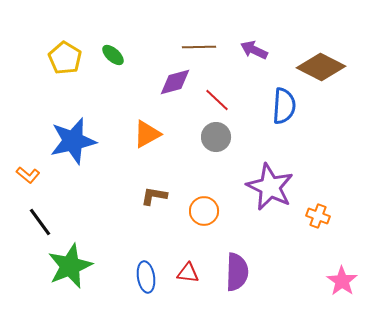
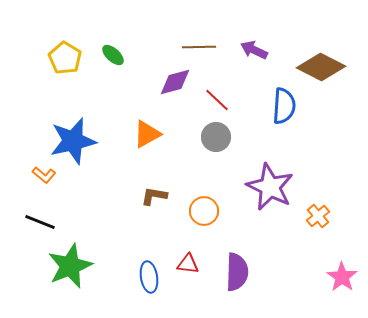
orange L-shape: moved 16 px right
orange cross: rotated 30 degrees clockwise
black line: rotated 32 degrees counterclockwise
red triangle: moved 9 px up
blue ellipse: moved 3 px right
pink star: moved 4 px up
